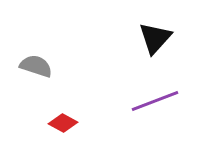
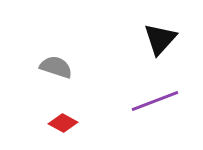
black triangle: moved 5 px right, 1 px down
gray semicircle: moved 20 px right, 1 px down
